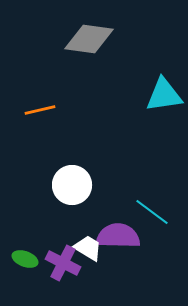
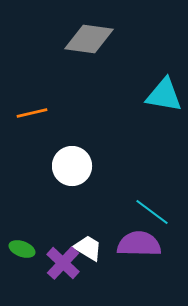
cyan triangle: rotated 18 degrees clockwise
orange line: moved 8 px left, 3 px down
white circle: moved 19 px up
purple semicircle: moved 21 px right, 8 px down
green ellipse: moved 3 px left, 10 px up
purple cross: rotated 16 degrees clockwise
